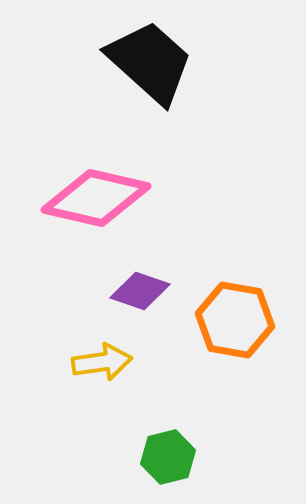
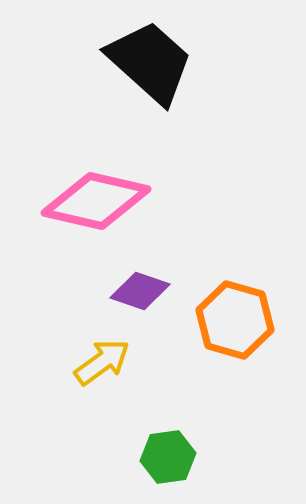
pink diamond: moved 3 px down
orange hexagon: rotated 6 degrees clockwise
yellow arrow: rotated 28 degrees counterclockwise
green hexagon: rotated 6 degrees clockwise
